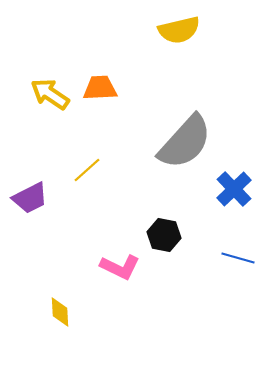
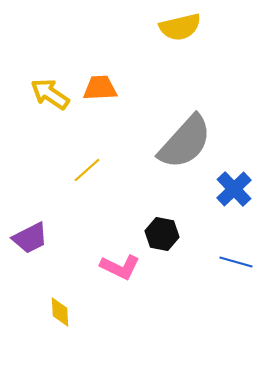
yellow semicircle: moved 1 px right, 3 px up
purple trapezoid: moved 40 px down
black hexagon: moved 2 px left, 1 px up
blue line: moved 2 px left, 4 px down
